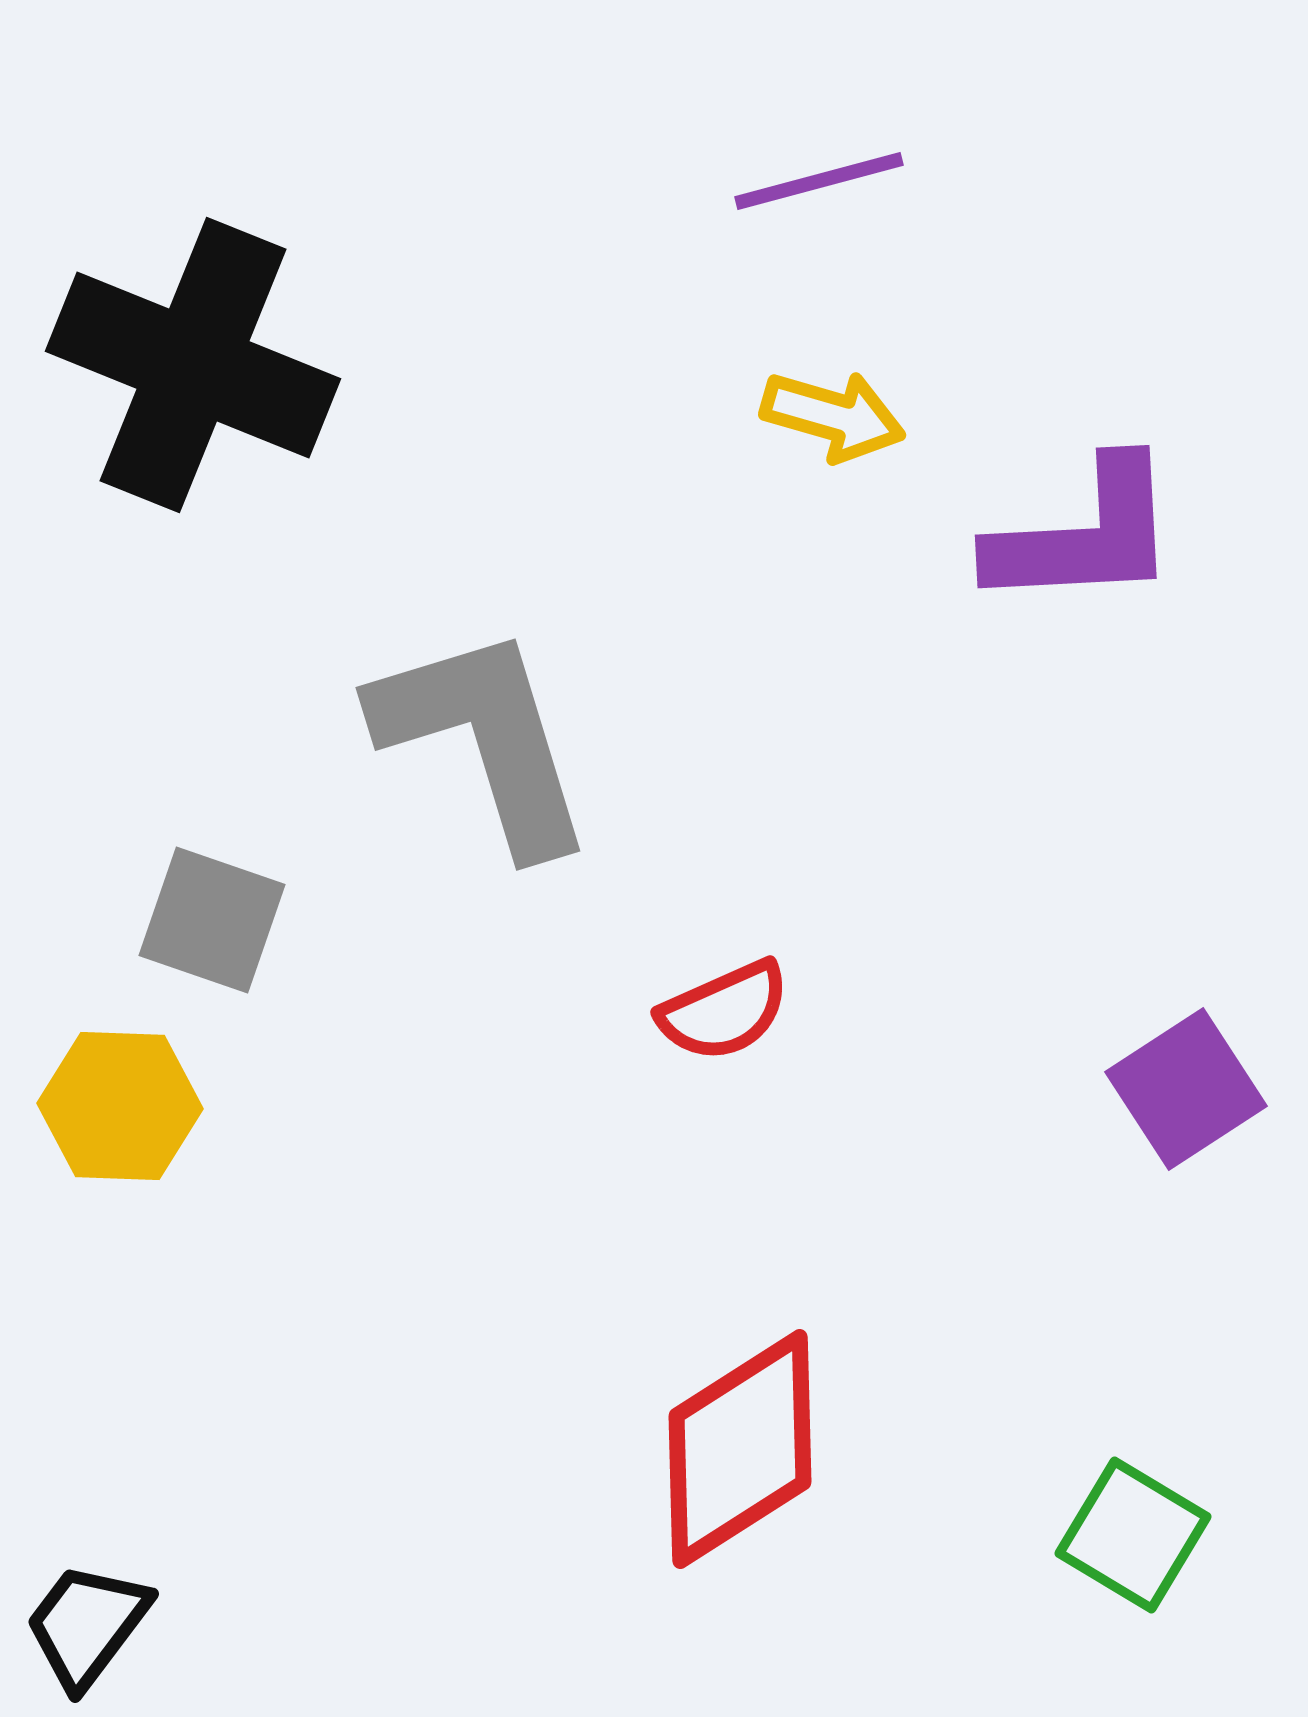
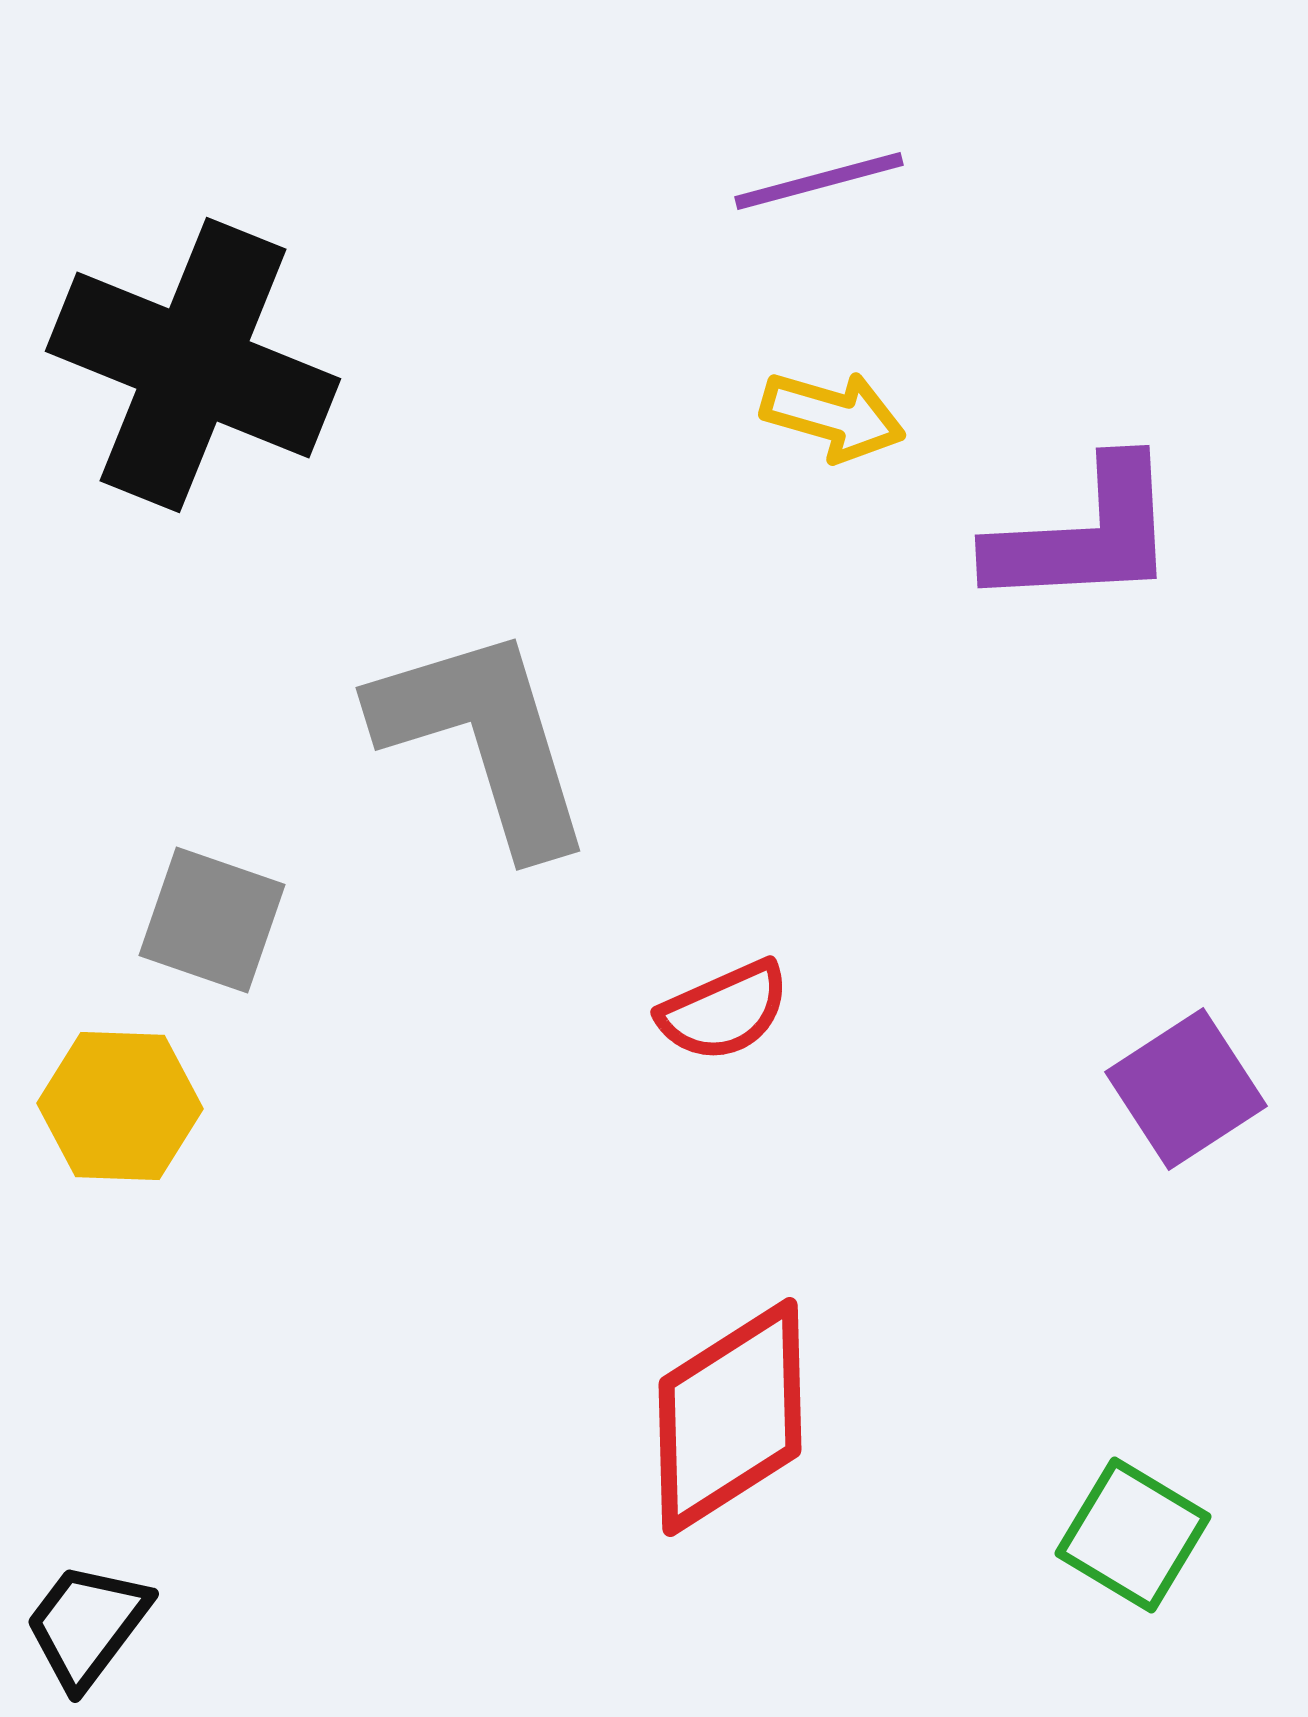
red diamond: moved 10 px left, 32 px up
